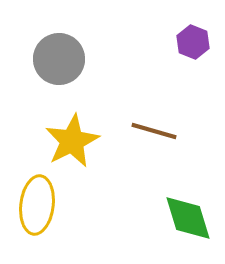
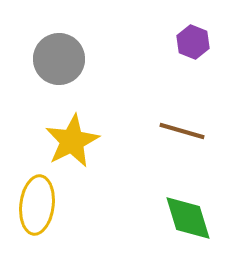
brown line: moved 28 px right
